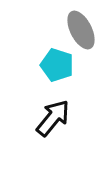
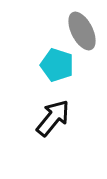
gray ellipse: moved 1 px right, 1 px down
